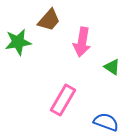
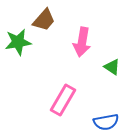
brown trapezoid: moved 5 px left
blue semicircle: rotated 150 degrees clockwise
